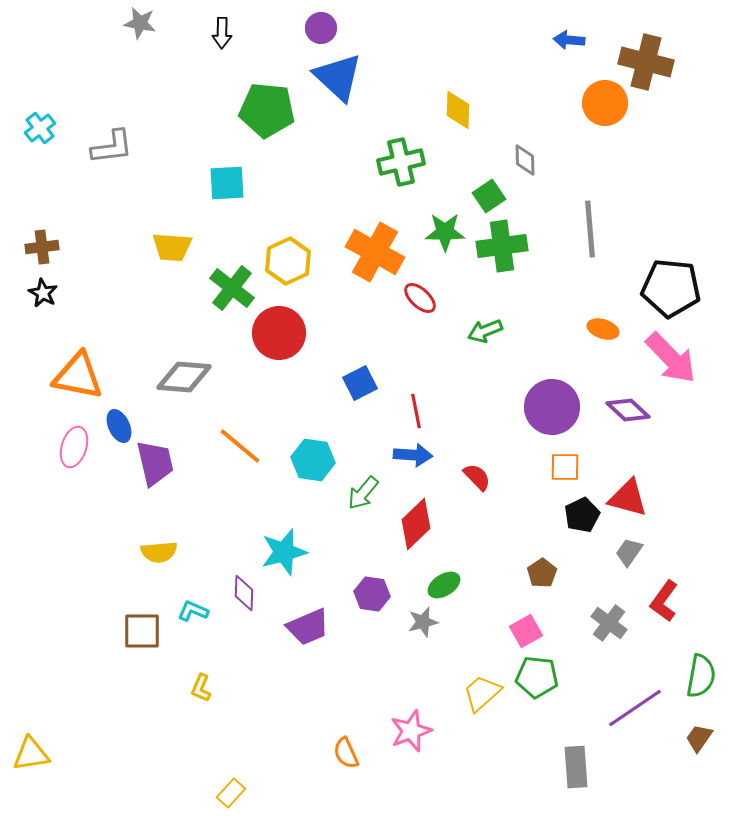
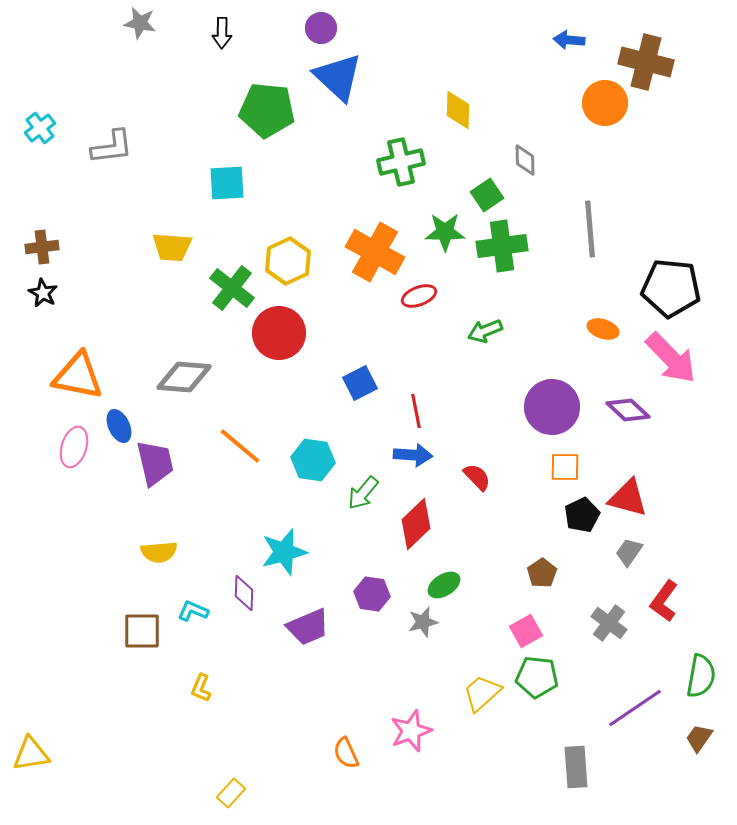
green square at (489, 196): moved 2 px left, 1 px up
red ellipse at (420, 298): moved 1 px left, 2 px up; rotated 64 degrees counterclockwise
